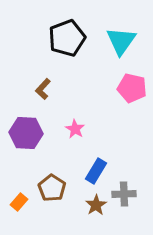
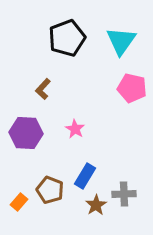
blue rectangle: moved 11 px left, 5 px down
brown pentagon: moved 2 px left, 2 px down; rotated 12 degrees counterclockwise
